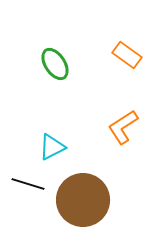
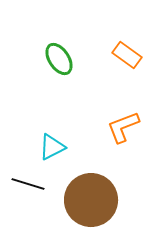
green ellipse: moved 4 px right, 5 px up
orange L-shape: rotated 12 degrees clockwise
brown circle: moved 8 px right
